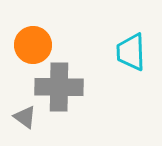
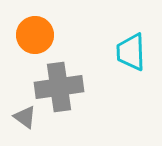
orange circle: moved 2 px right, 10 px up
gray cross: rotated 9 degrees counterclockwise
